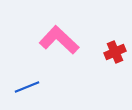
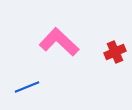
pink L-shape: moved 2 px down
